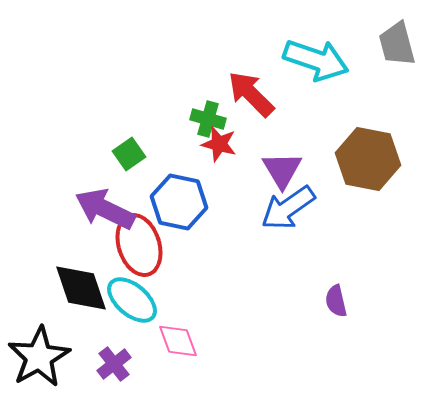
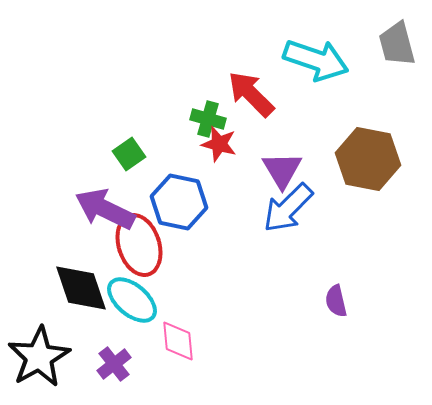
blue arrow: rotated 10 degrees counterclockwise
pink diamond: rotated 15 degrees clockwise
